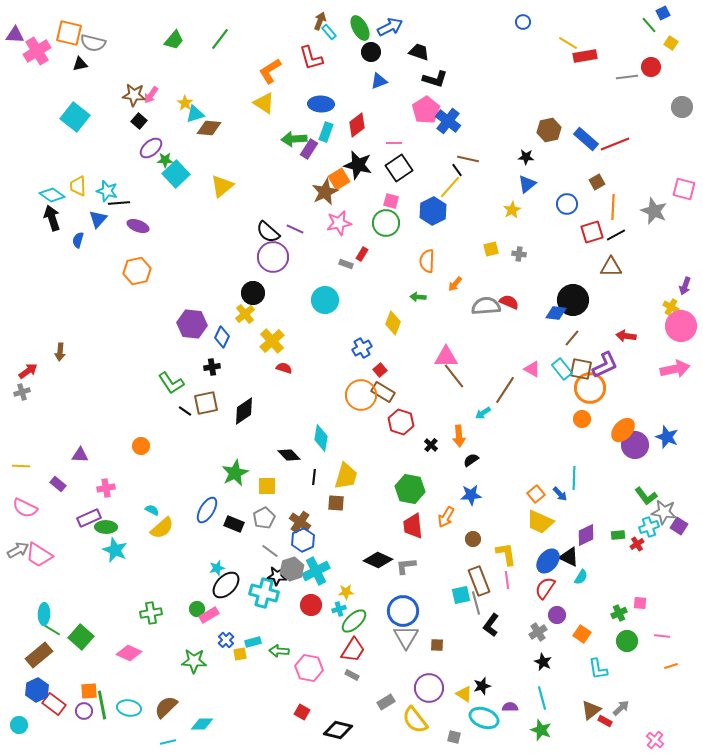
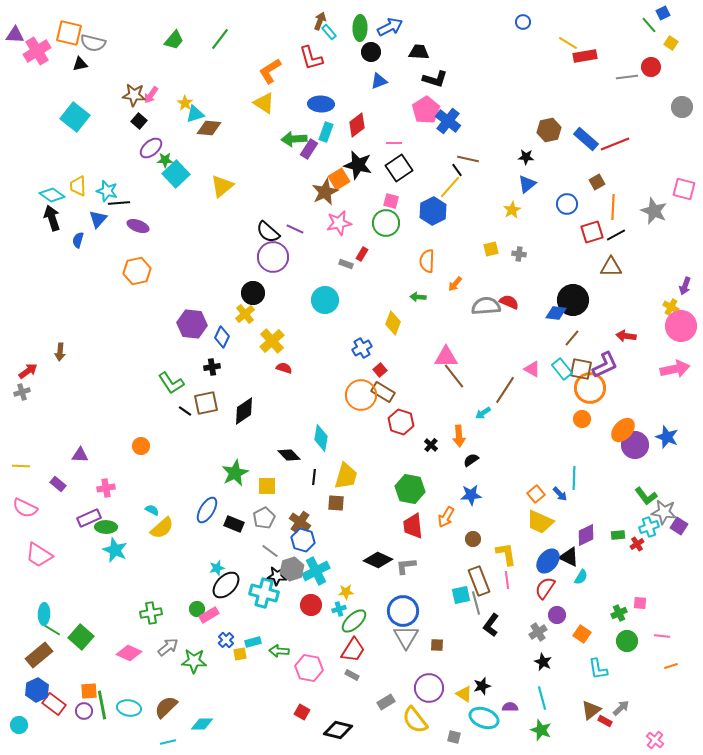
green ellipse at (360, 28): rotated 30 degrees clockwise
black trapezoid at (419, 52): rotated 15 degrees counterclockwise
blue hexagon at (303, 540): rotated 20 degrees counterclockwise
gray arrow at (18, 550): moved 150 px right, 97 px down; rotated 10 degrees counterclockwise
